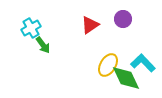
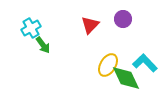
red triangle: rotated 12 degrees counterclockwise
cyan L-shape: moved 2 px right
